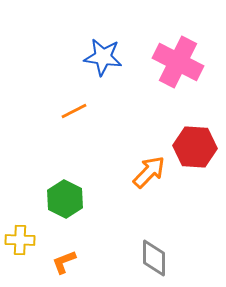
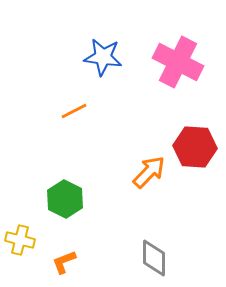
yellow cross: rotated 12 degrees clockwise
